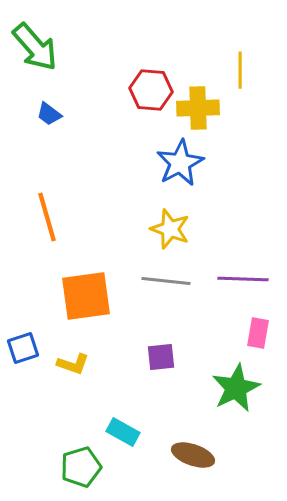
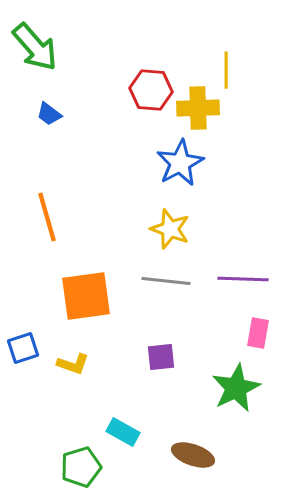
yellow line: moved 14 px left
